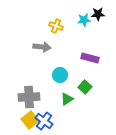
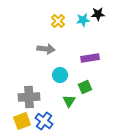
cyan star: moved 1 px left
yellow cross: moved 2 px right, 5 px up; rotated 24 degrees clockwise
gray arrow: moved 4 px right, 2 px down
purple rectangle: rotated 24 degrees counterclockwise
green square: rotated 24 degrees clockwise
green triangle: moved 2 px right, 2 px down; rotated 24 degrees counterclockwise
yellow square: moved 8 px left, 1 px down; rotated 18 degrees clockwise
